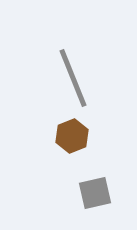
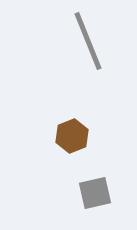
gray line: moved 15 px right, 37 px up
